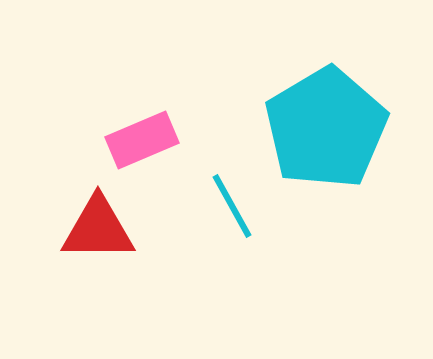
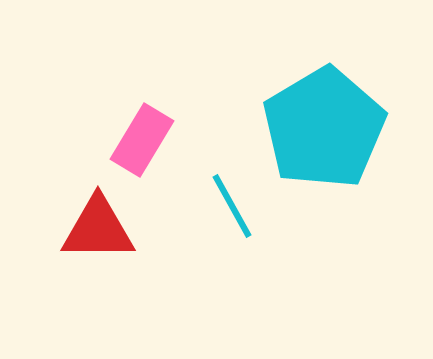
cyan pentagon: moved 2 px left
pink rectangle: rotated 36 degrees counterclockwise
